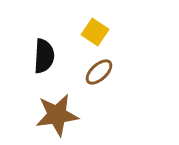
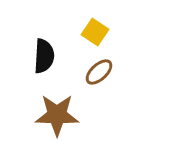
brown star: rotated 9 degrees clockwise
